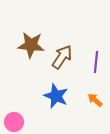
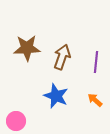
brown star: moved 4 px left, 3 px down; rotated 8 degrees counterclockwise
brown arrow: rotated 15 degrees counterclockwise
pink circle: moved 2 px right, 1 px up
